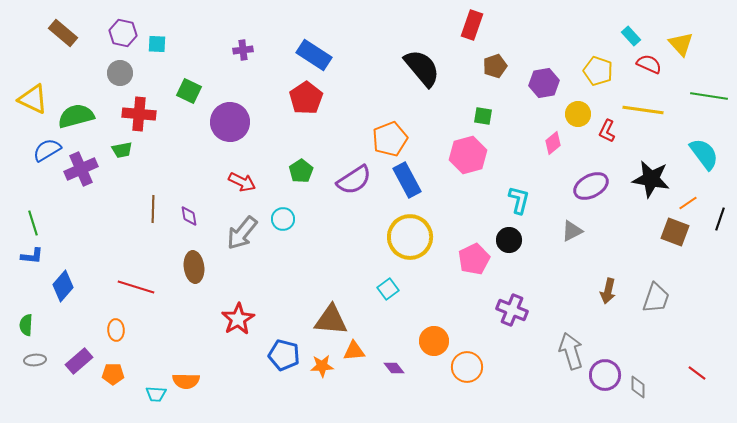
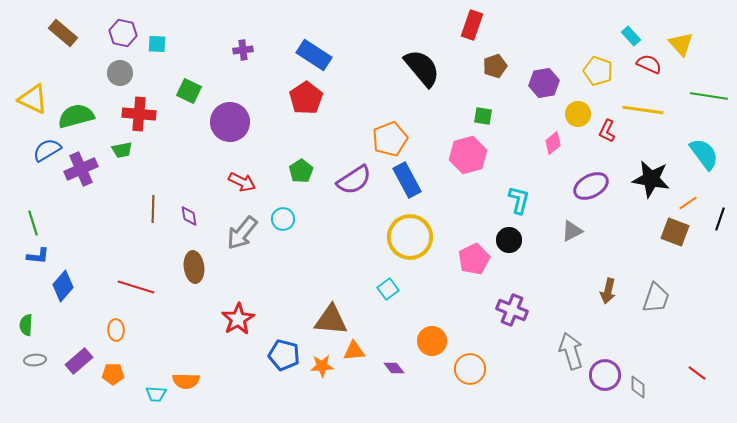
blue L-shape at (32, 256): moved 6 px right
orange circle at (434, 341): moved 2 px left
orange circle at (467, 367): moved 3 px right, 2 px down
